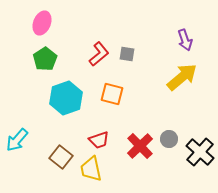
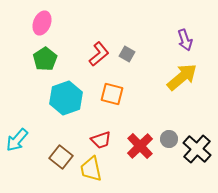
gray square: rotated 21 degrees clockwise
red trapezoid: moved 2 px right
black cross: moved 3 px left, 3 px up
